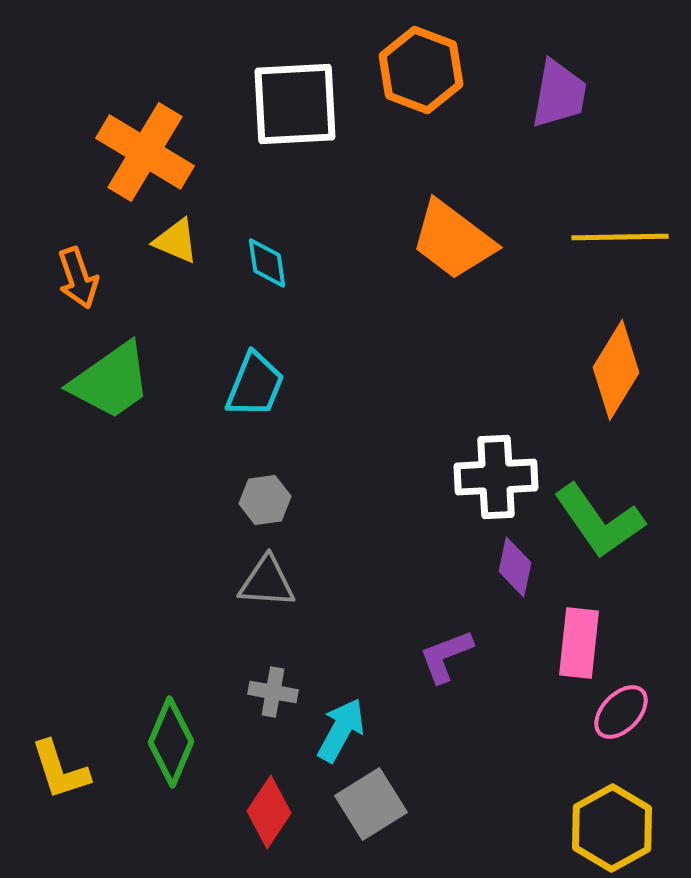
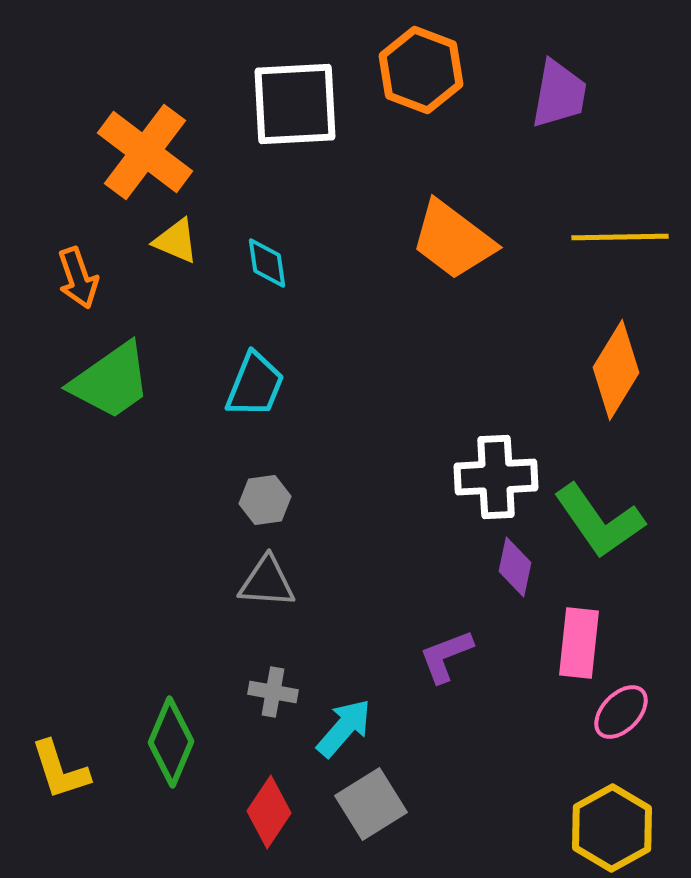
orange cross: rotated 6 degrees clockwise
cyan arrow: moved 3 px right, 2 px up; rotated 12 degrees clockwise
